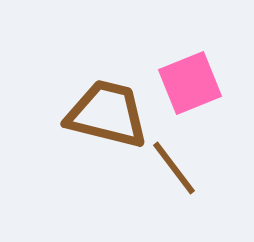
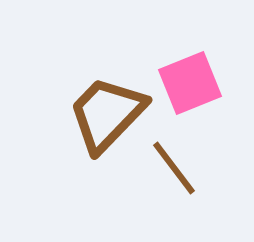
brown trapezoid: rotated 60 degrees counterclockwise
